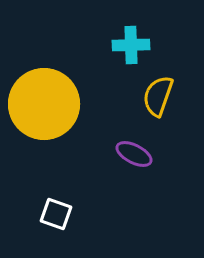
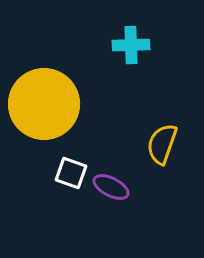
yellow semicircle: moved 4 px right, 48 px down
purple ellipse: moved 23 px left, 33 px down
white square: moved 15 px right, 41 px up
